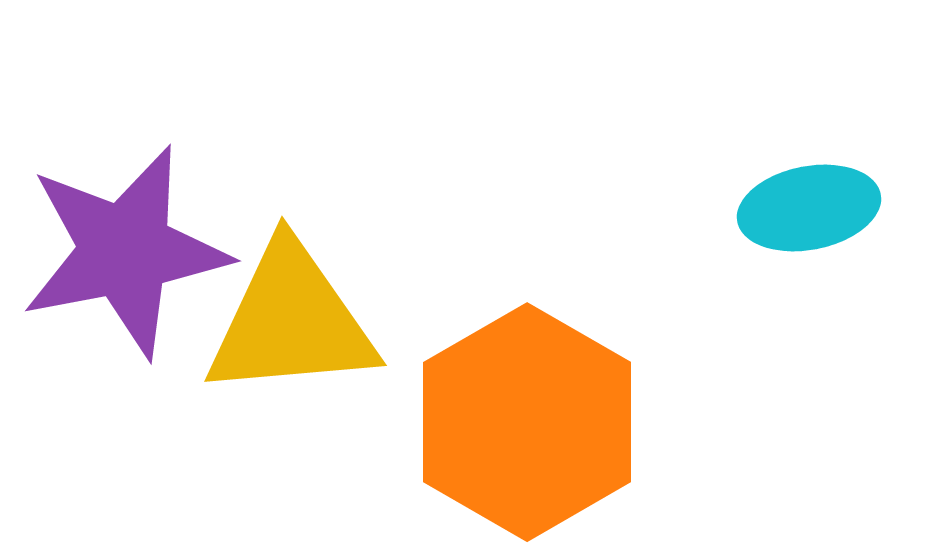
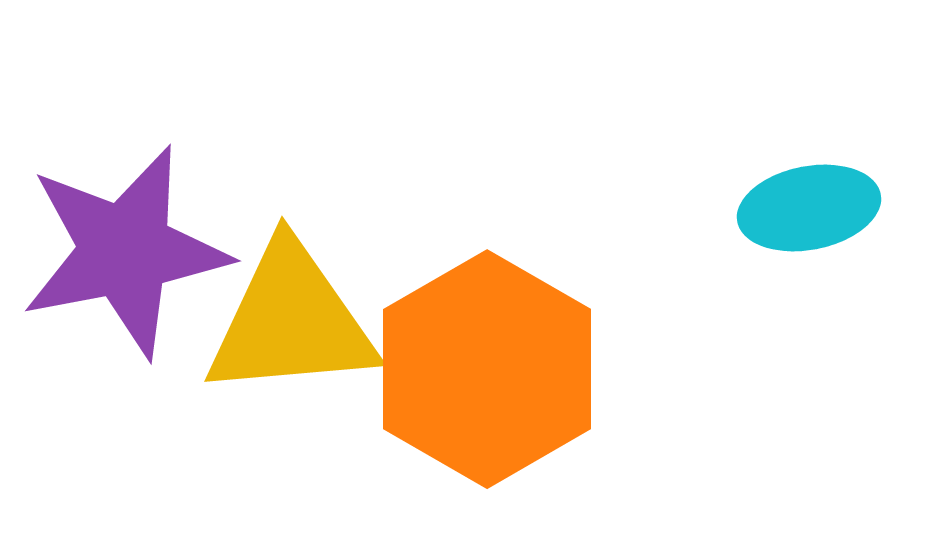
orange hexagon: moved 40 px left, 53 px up
